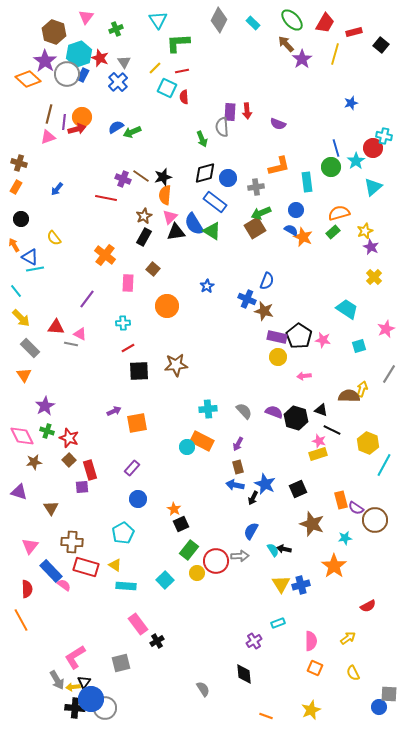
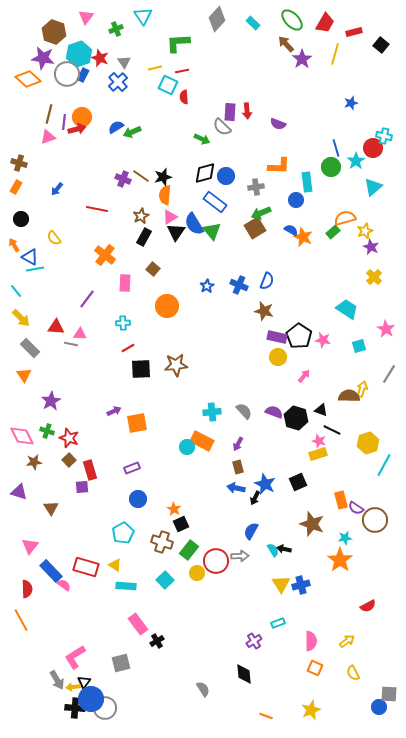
cyan triangle at (158, 20): moved 15 px left, 4 px up
gray diamond at (219, 20): moved 2 px left, 1 px up; rotated 15 degrees clockwise
purple star at (45, 61): moved 2 px left, 3 px up; rotated 25 degrees counterclockwise
yellow line at (155, 68): rotated 32 degrees clockwise
cyan square at (167, 88): moved 1 px right, 3 px up
gray semicircle at (222, 127): rotated 42 degrees counterclockwise
green arrow at (202, 139): rotated 42 degrees counterclockwise
orange L-shape at (279, 166): rotated 15 degrees clockwise
blue circle at (228, 178): moved 2 px left, 2 px up
red line at (106, 198): moved 9 px left, 11 px down
blue circle at (296, 210): moved 10 px up
orange semicircle at (339, 213): moved 6 px right, 5 px down
brown star at (144, 216): moved 3 px left
pink triangle at (170, 217): rotated 14 degrees clockwise
green triangle at (212, 231): rotated 18 degrees clockwise
black triangle at (176, 232): rotated 48 degrees counterclockwise
pink rectangle at (128, 283): moved 3 px left
blue cross at (247, 299): moved 8 px left, 14 px up
pink star at (386, 329): rotated 18 degrees counterclockwise
pink triangle at (80, 334): rotated 24 degrees counterclockwise
black square at (139, 371): moved 2 px right, 2 px up
pink arrow at (304, 376): rotated 136 degrees clockwise
purple star at (45, 406): moved 6 px right, 5 px up
cyan cross at (208, 409): moved 4 px right, 3 px down
yellow hexagon at (368, 443): rotated 20 degrees clockwise
purple rectangle at (132, 468): rotated 28 degrees clockwise
blue arrow at (235, 485): moved 1 px right, 3 px down
black square at (298, 489): moved 7 px up
black arrow at (253, 498): moved 2 px right
brown cross at (72, 542): moved 90 px right; rotated 15 degrees clockwise
orange star at (334, 566): moved 6 px right, 6 px up
yellow arrow at (348, 638): moved 1 px left, 3 px down
